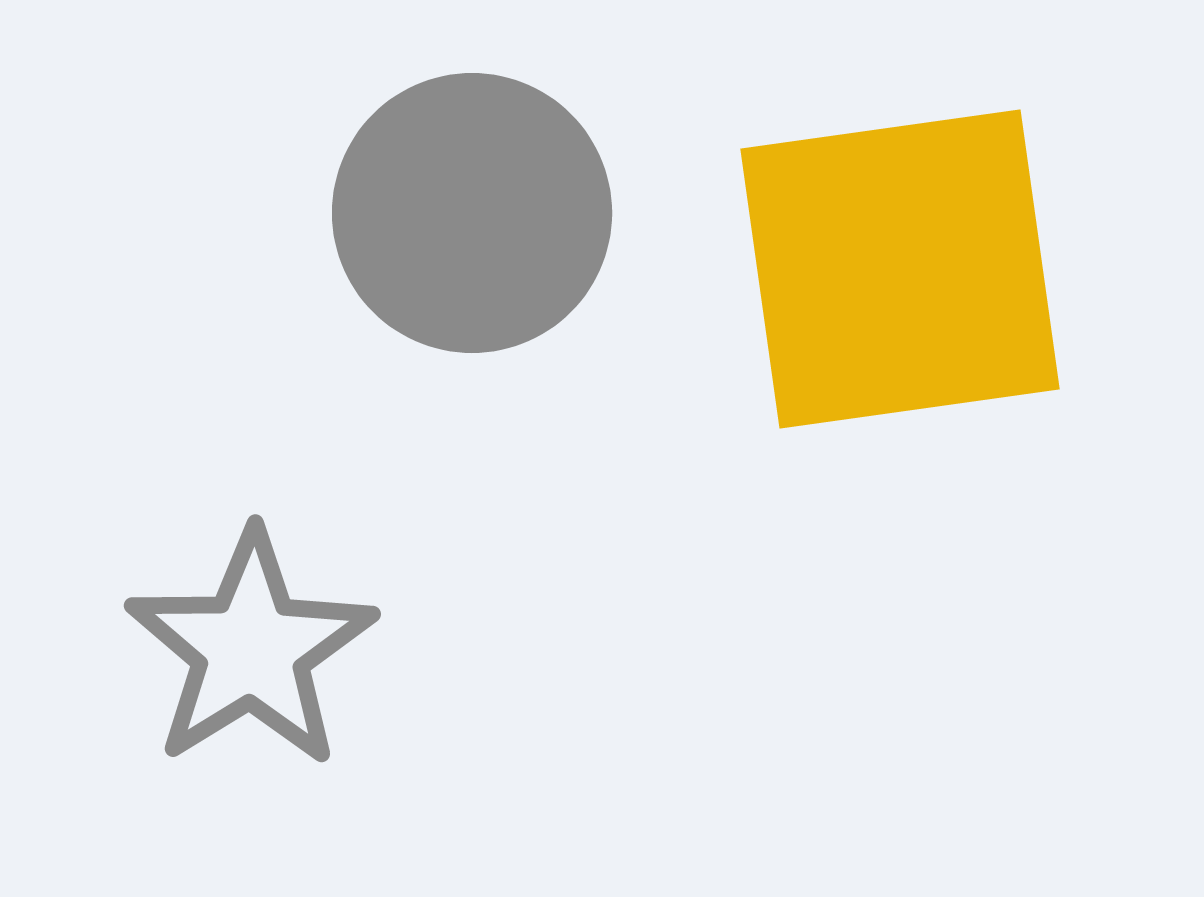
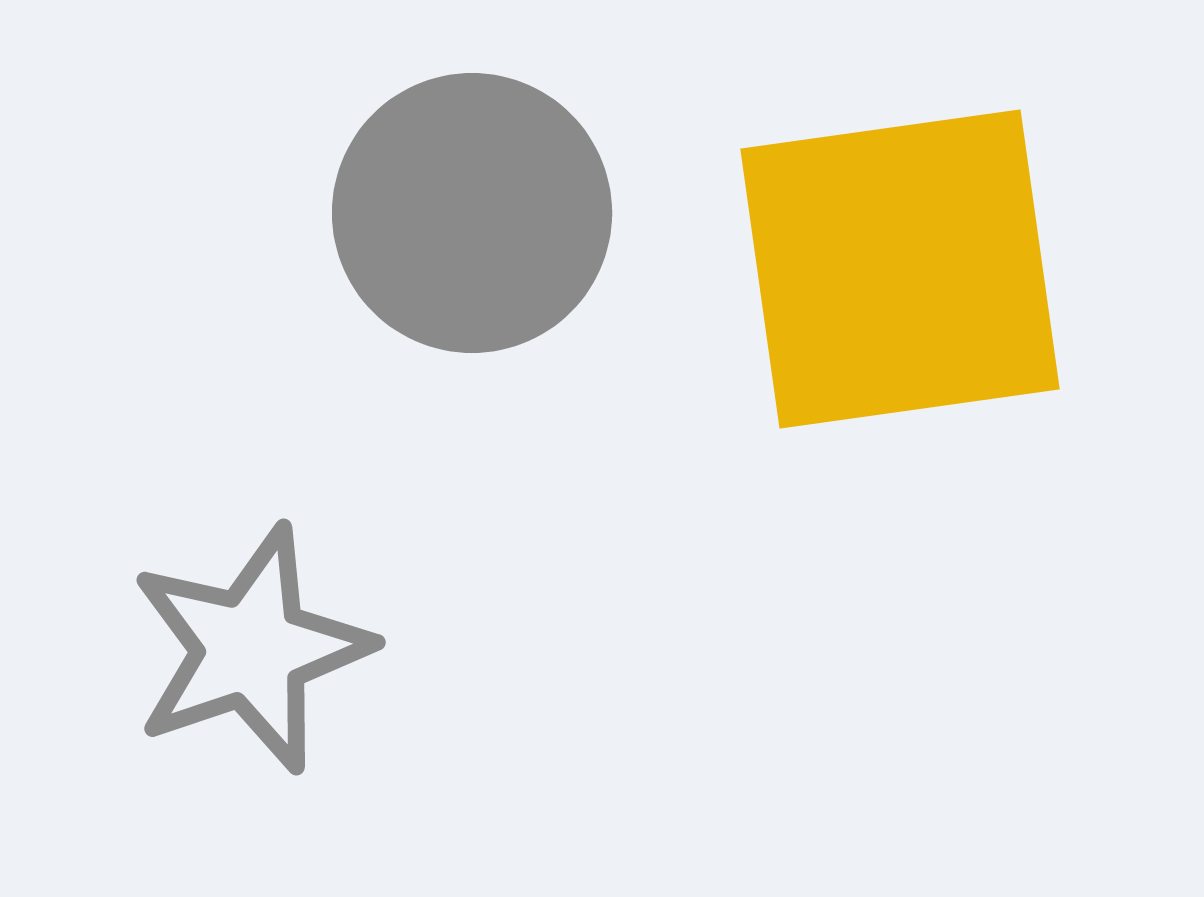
gray star: rotated 13 degrees clockwise
